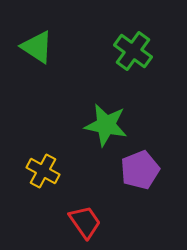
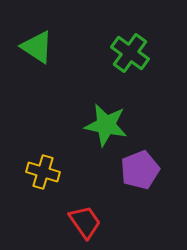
green cross: moved 3 px left, 2 px down
yellow cross: moved 1 px down; rotated 12 degrees counterclockwise
